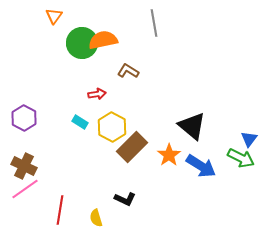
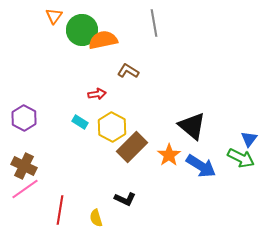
green circle: moved 13 px up
